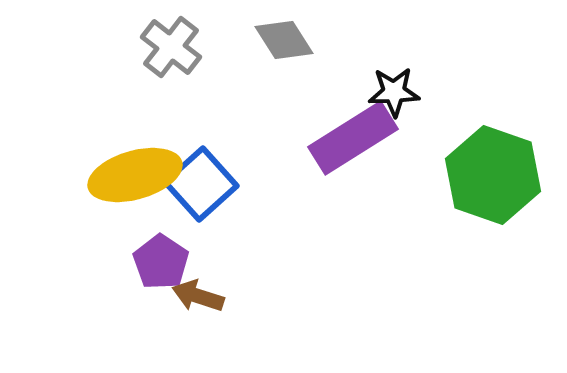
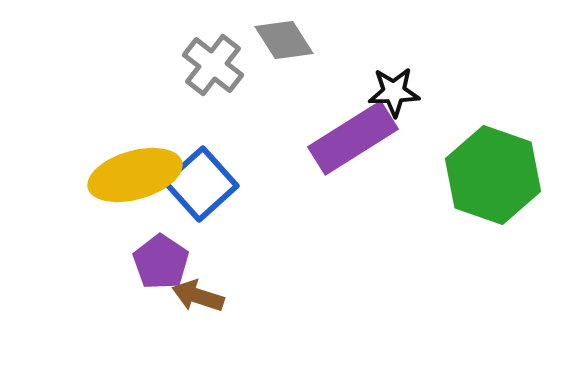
gray cross: moved 42 px right, 18 px down
